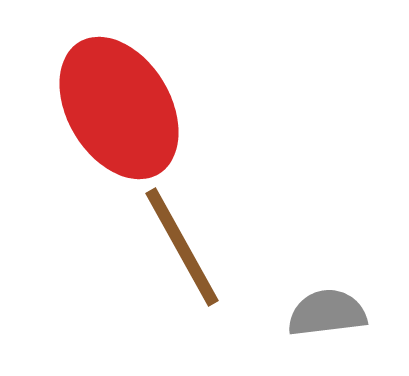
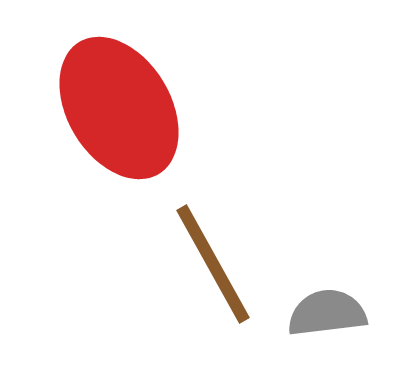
brown line: moved 31 px right, 17 px down
